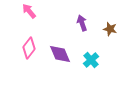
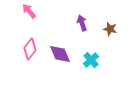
pink diamond: moved 1 px right, 1 px down
